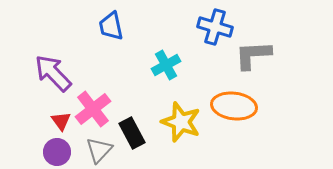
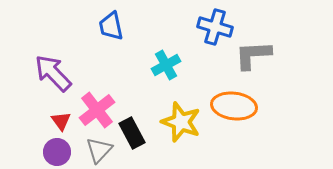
pink cross: moved 4 px right, 1 px down
